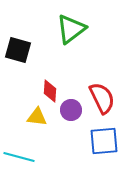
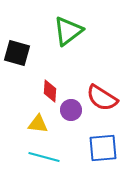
green triangle: moved 3 px left, 2 px down
black square: moved 1 px left, 3 px down
red semicircle: rotated 148 degrees clockwise
yellow triangle: moved 1 px right, 7 px down
blue square: moved 1 px left, 7 px down
cyan line: moved 25 px right
